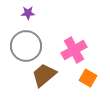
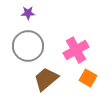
gray circle: moved 2 px right
pink cross: moved 2 px right
brown trapezoid: moved 2 px right, 4 px down
